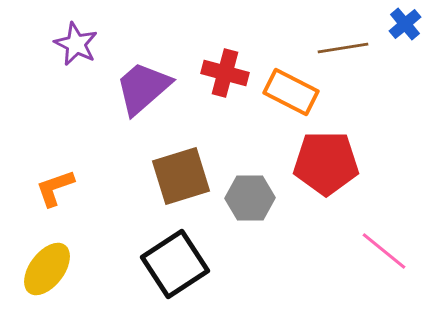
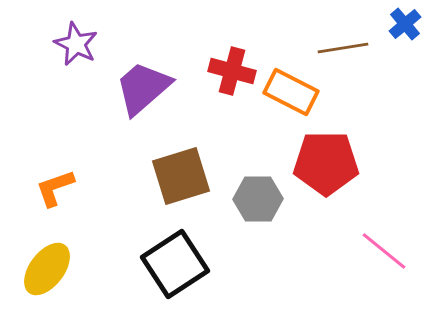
red cross: moved 7 px right, 2 px up
gray hexagon: moved 8 px right, 1 px down
